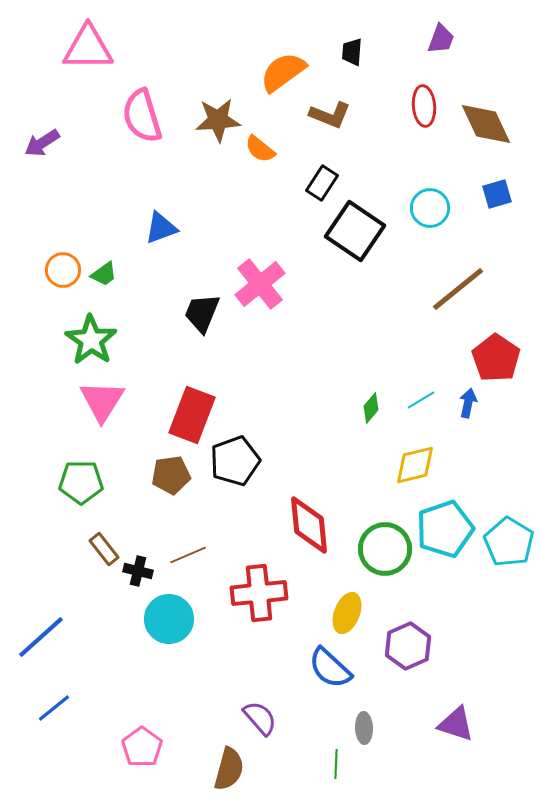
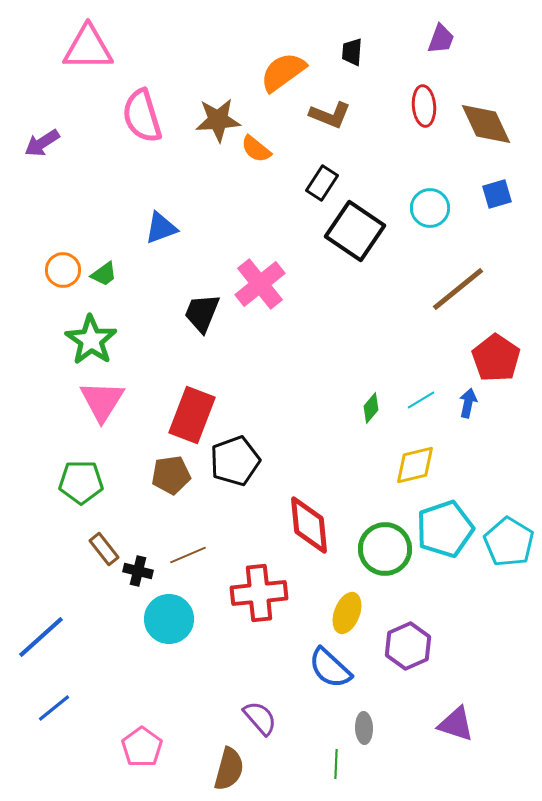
orange semicircle at (260, 149): moved 4 px left
